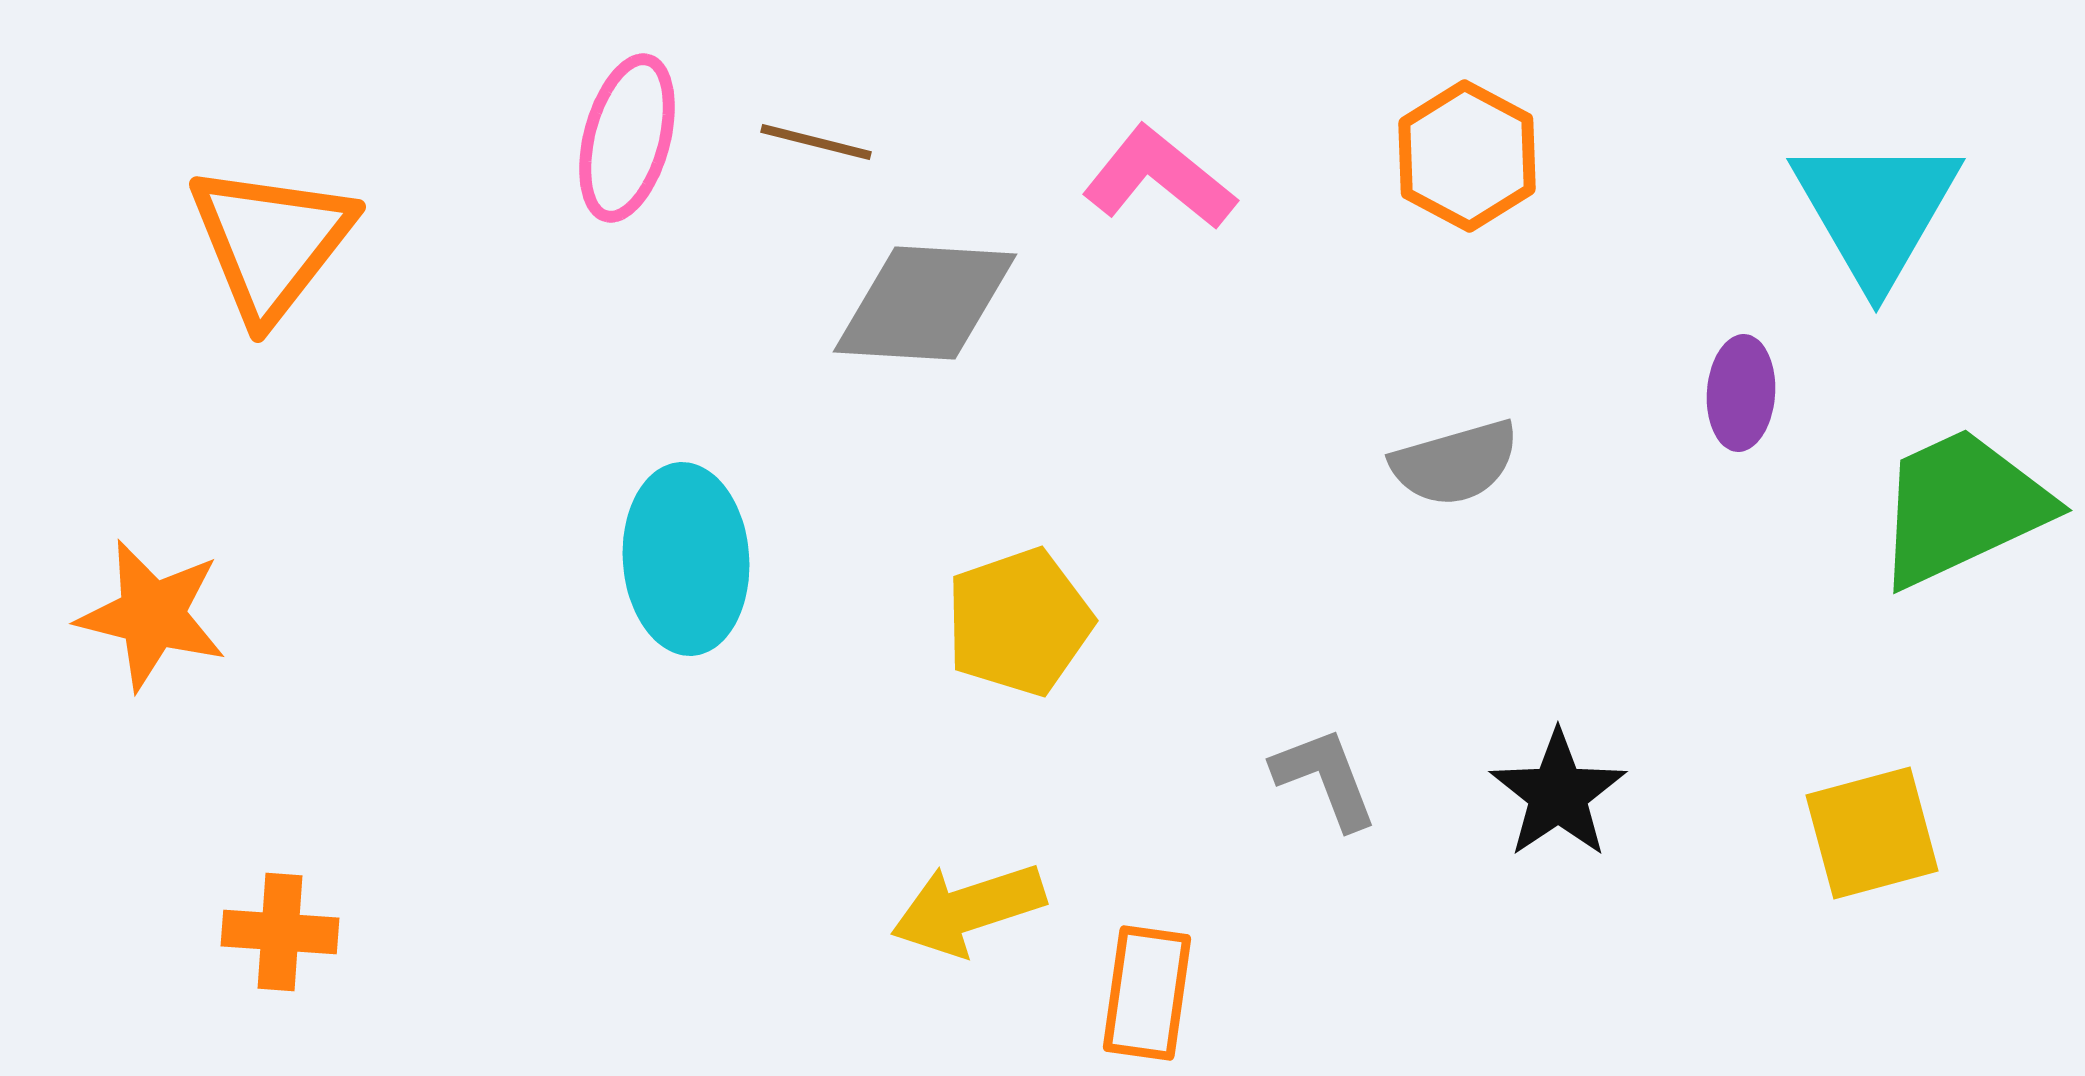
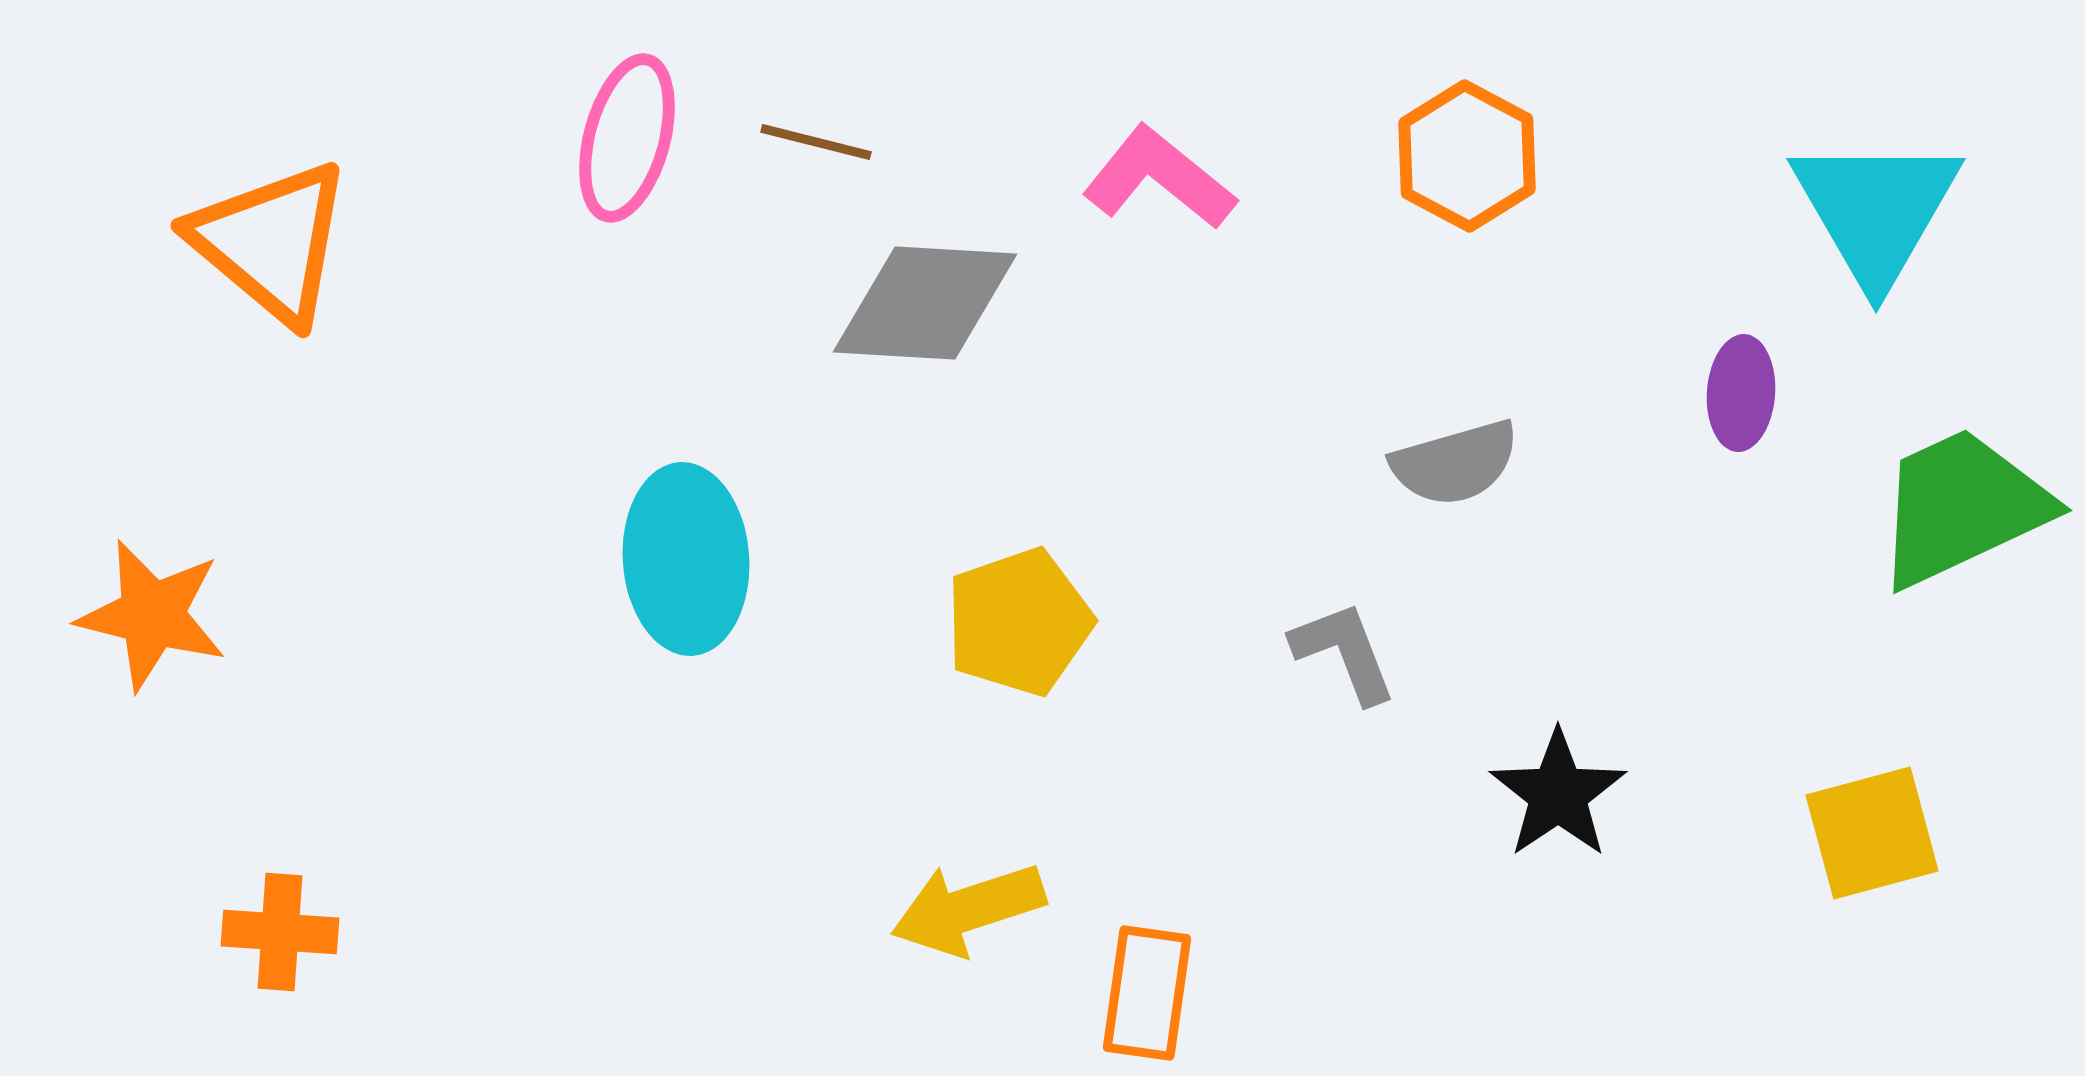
orange triangle: rotated 28 degrees counterclockwise
gray L-shape: moved 19 px right, 126 px up
